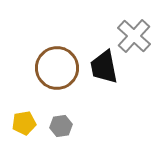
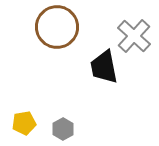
brown circle: moved 41 px up
gray hexagon: moved 2 px right, 3 px down; rotated 20 degrees counterclockwise
